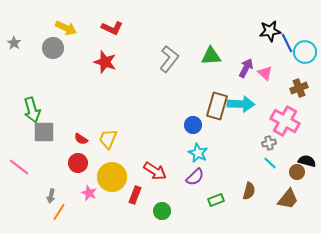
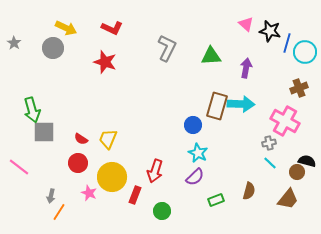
black star: rotated 20 degrees clockwise
blue line: rotated 42 degrees clockwise
gray L-shape: moved 2 px left, 11 px up; rotated 12 degrees counterclockwise
purple arrow: rotated 18 degrees counterclockwise
pink triangle: moved 19 px left, 49 px up
red arrow: rotated 75 degrees clockwise
